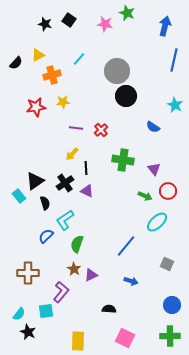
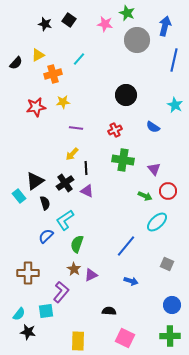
gray circle at (117, 71): moved 20 px right, 31 px up
orange cross at (52, 75): moved 1 px right, 1 px up
black circle at (126, 96): moved 1 px up
red cross at (101, 130): moved 14 px right; rotated 16 degrees clockwise
black semicircle at (109, 309): moved 2 px down
black star at (28, 332): rotated 14 degrees counterclockwise
